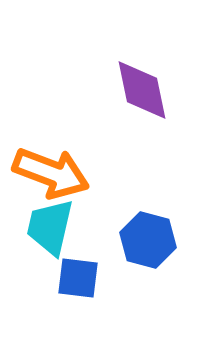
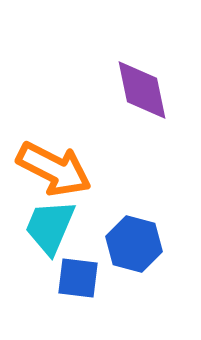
orange arrow: moved 3 px right, 4 px up; rotated 6 degrees clockwise
cyan trapezoid: rotated 10 degrees clockwise
blue hexagon: moved 14 px left, 4 px down
